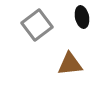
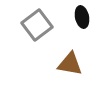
brown triangle: rotated 16 degrees clockwise
